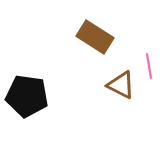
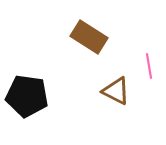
brown rectangle: moved 6 px left
brown triangle: moved 5 px left, 6 px down
